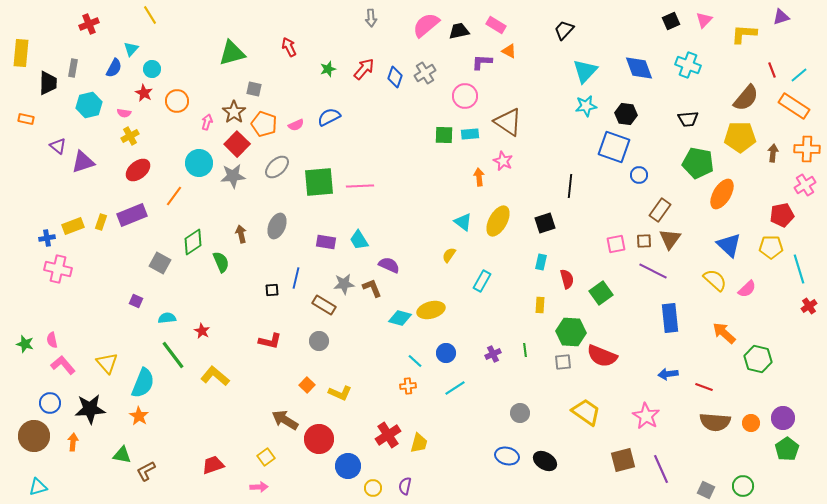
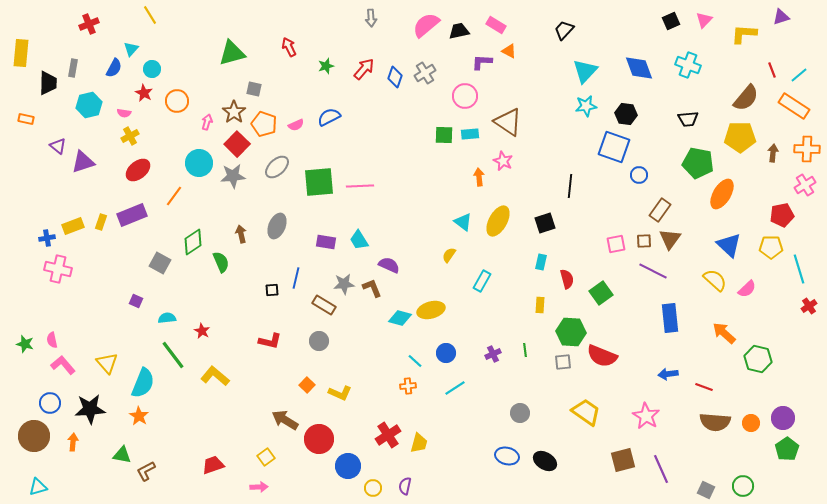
green star at (328, 69): moved 2 px left, 3 px up
